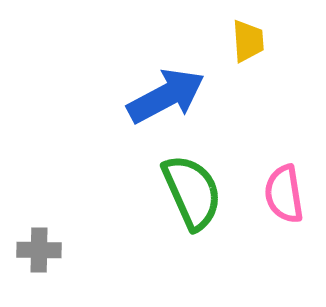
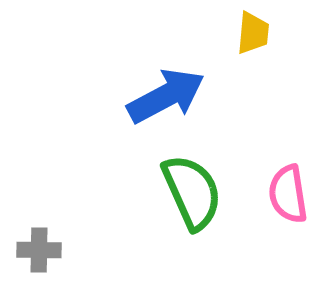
yellow trapezoid: moved 5 px right, 8 px up; rotated 9 degrees clockwise
pink semicircle: moved 4 px right
